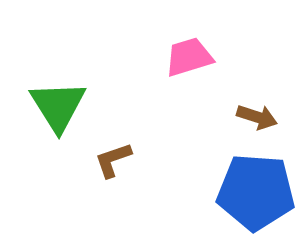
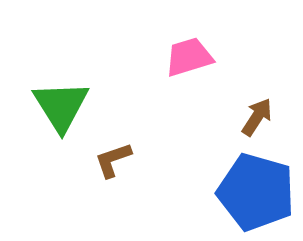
green triangle: moved 3 px right
brown arrow: rotated 75 degrees counterclockwise
blue pentagon: rotated 12 degrees clockwise
